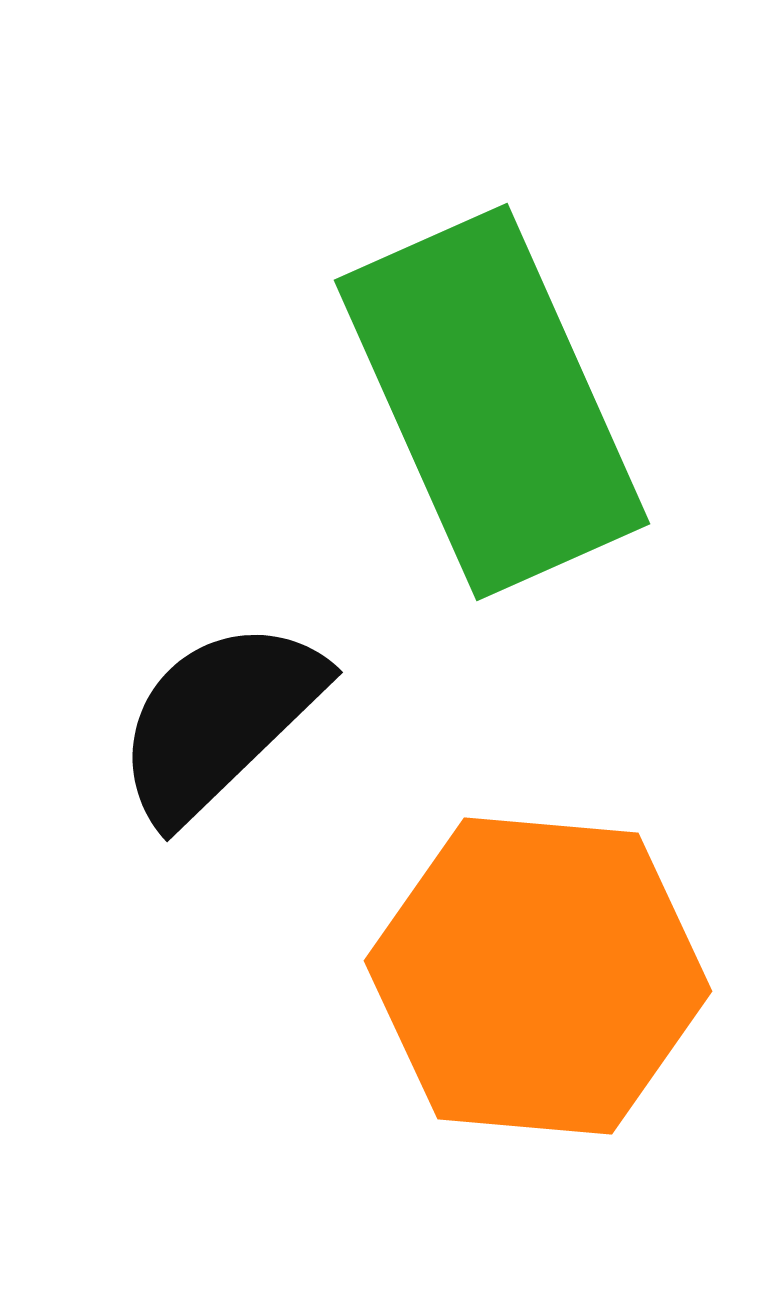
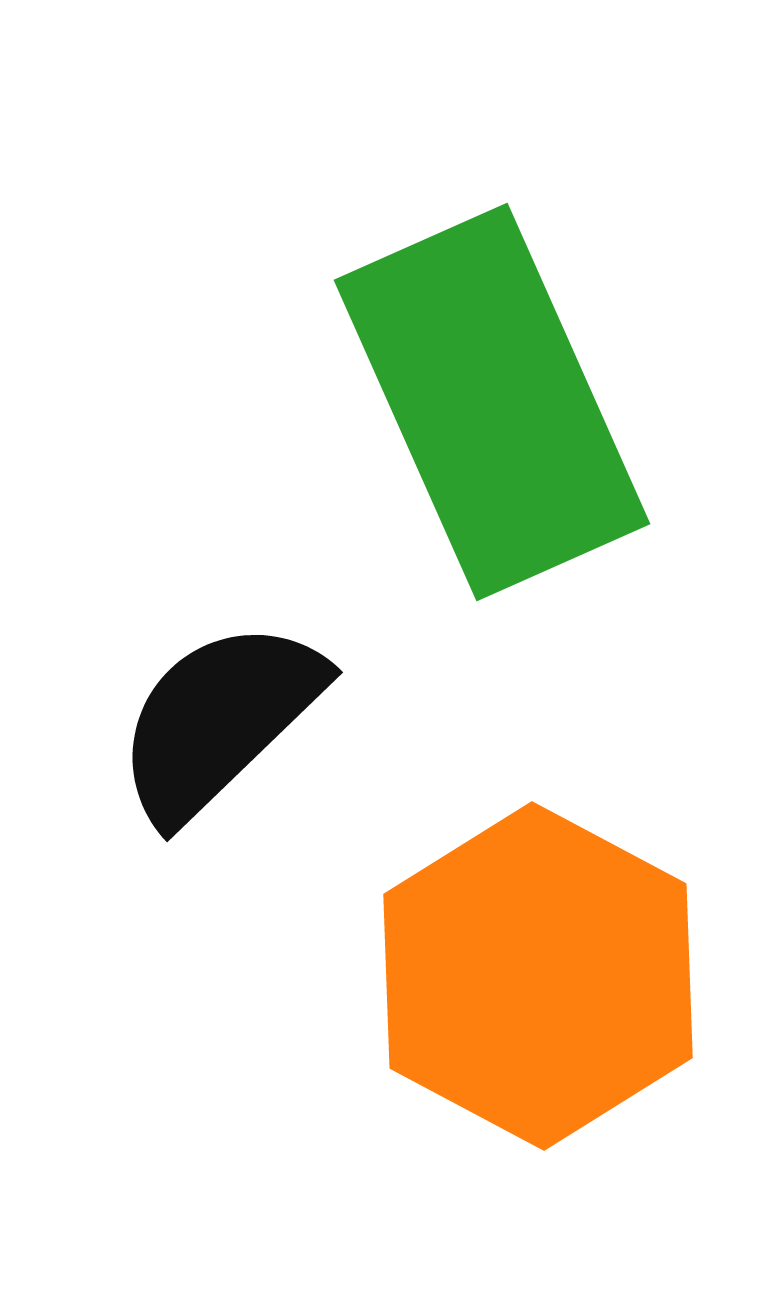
orange hexagon: rotated 23 degrees clockwise
